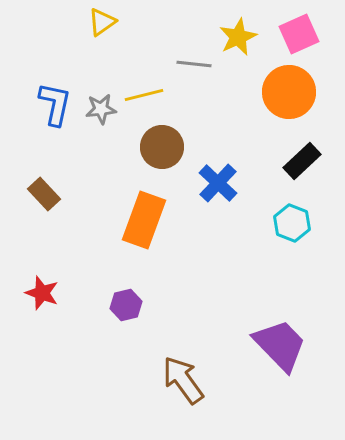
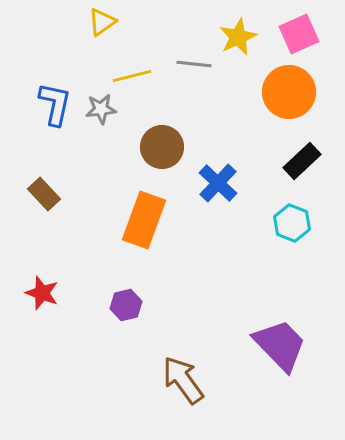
yellow line: moved 12 px left, 19 px up
